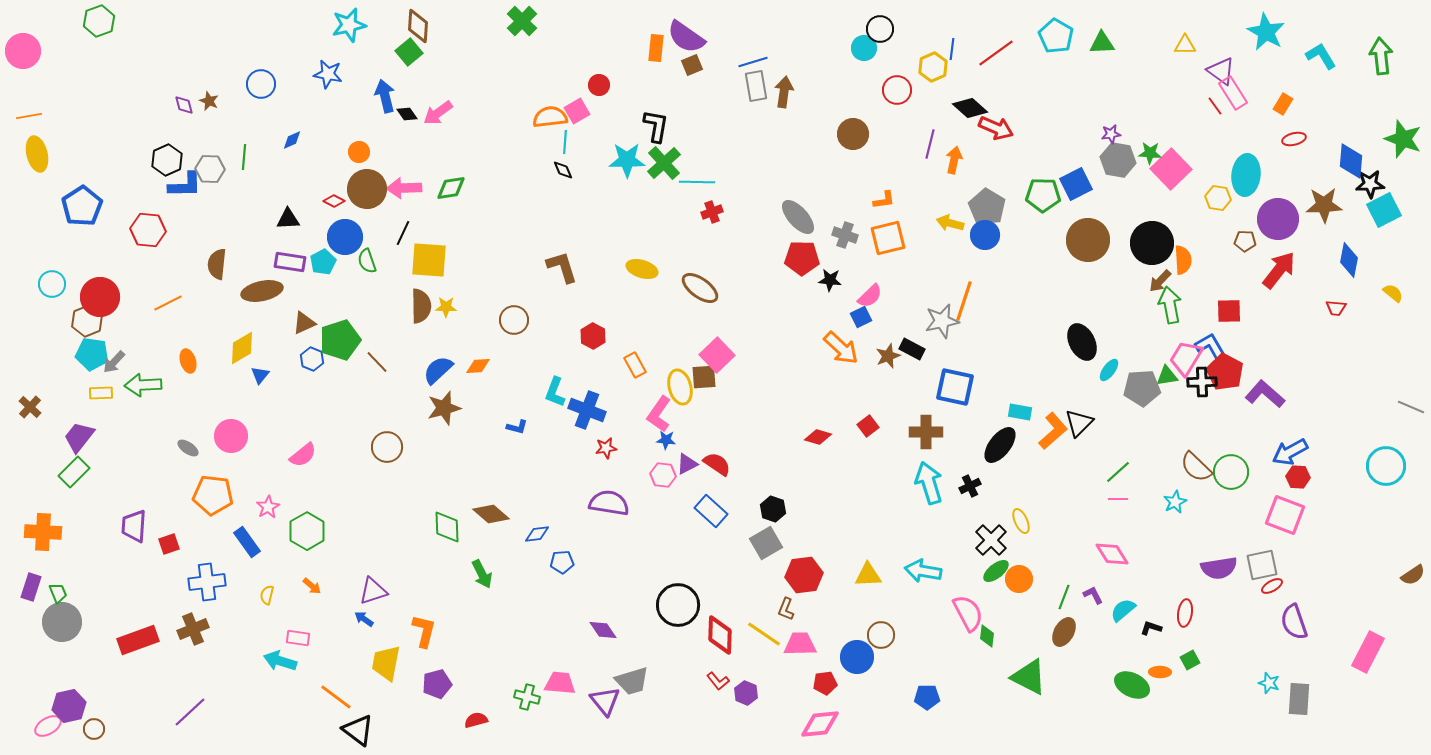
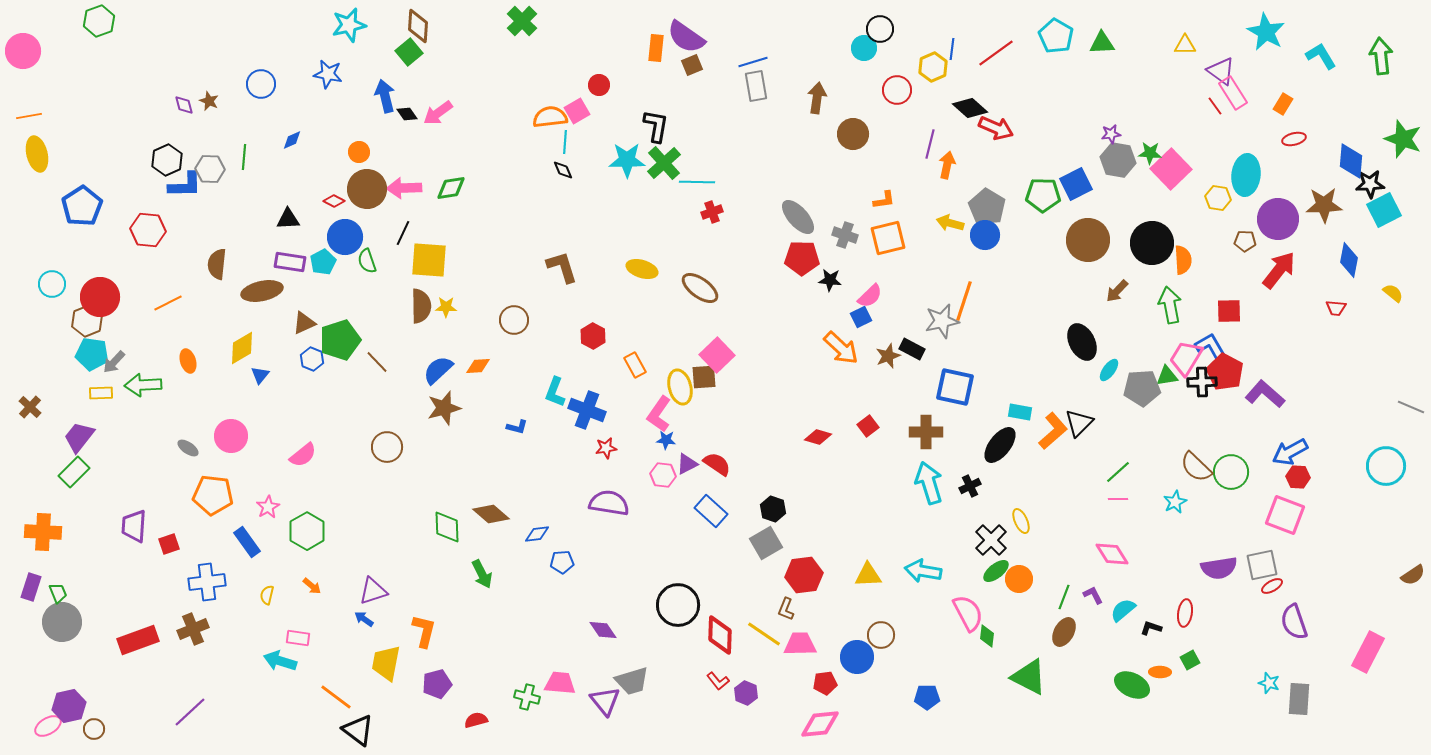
brown arrow at (784, 92): moved 33 px right, 6 px down
orange arrow at (954, 160): moved 7 px left, 5 px down
brown arrow at (1160, 281): moved 43 px left, 10 px down
